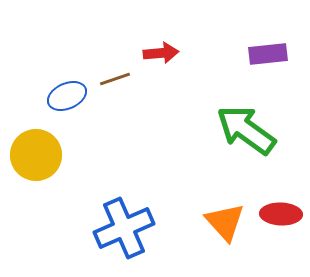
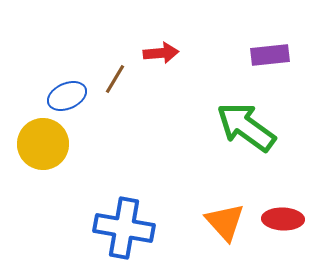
purple rectangle: moved 2 px right, 1 px down
brown line: rotated 40 degrees counterclockwise
green arrow: moved 3 px up
yellow circle: moved 7 px right, 11 px up
red ellipse: moved 2 px right, 5 px down
blue cross: rotated 34 degrees clockwise
